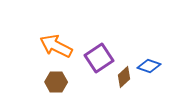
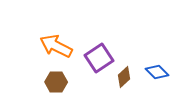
blue diamond: moved 8 px right, 6 px down; rotated 25 degrees clockwise
